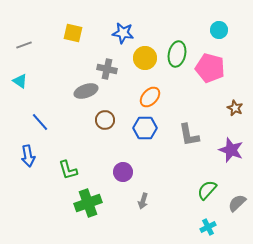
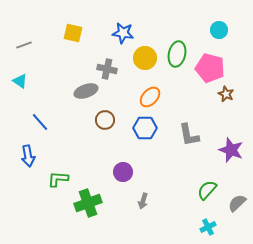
brown star: moved 9 px left, 14 px up
green L-shape: moved 10 px left, 9 px down; rotated 110 degrees clockwise
